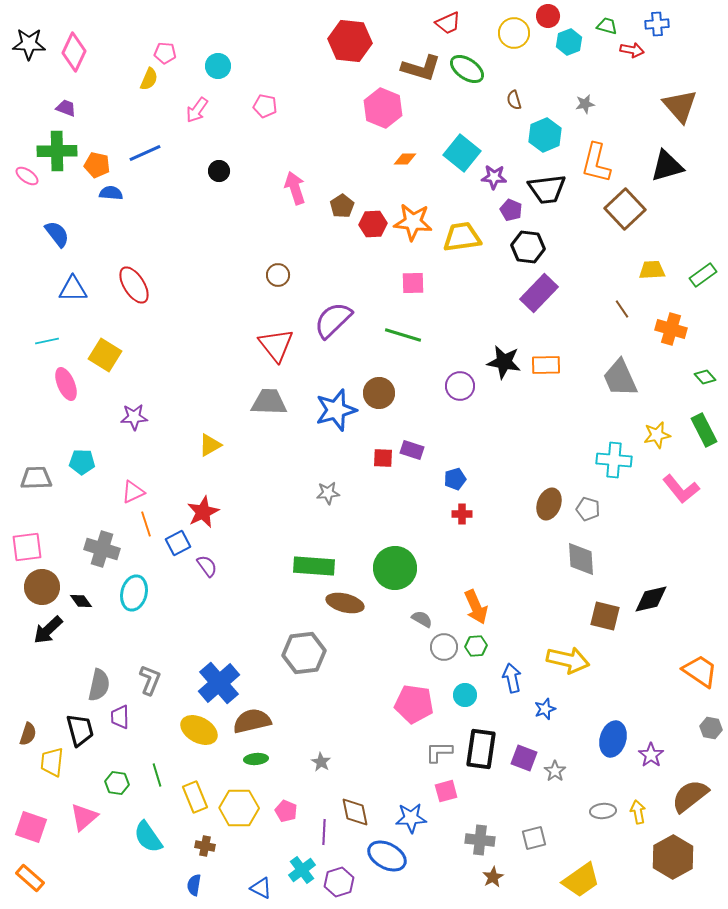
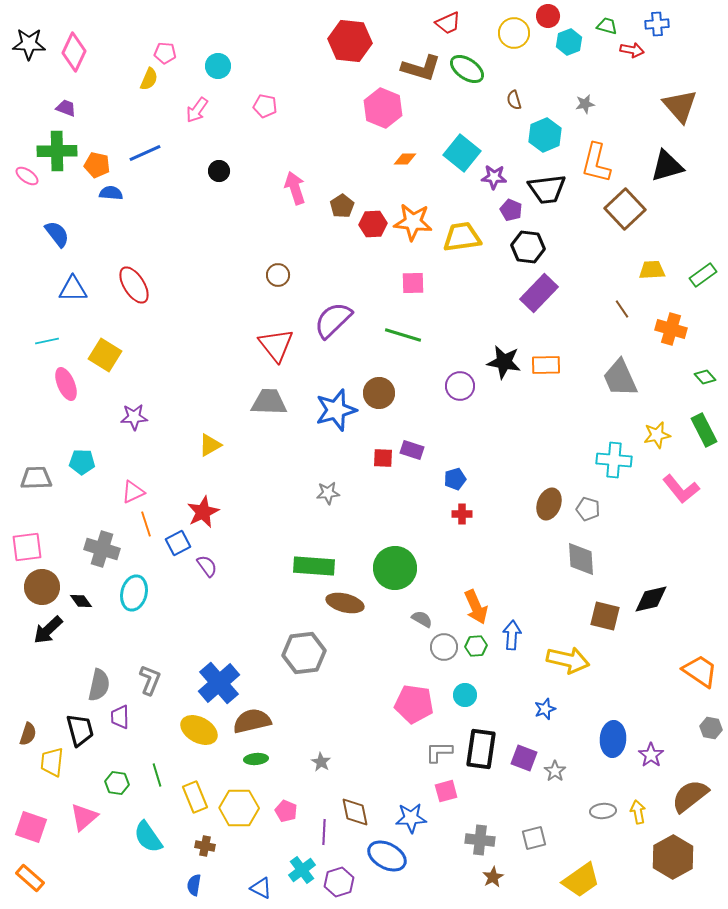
blue arrow at (512, 678): moved 43 px up; rotated 16 degrees clockwise
blue ellipse at (613, 739): rotated 12 degrees counterclockwise
